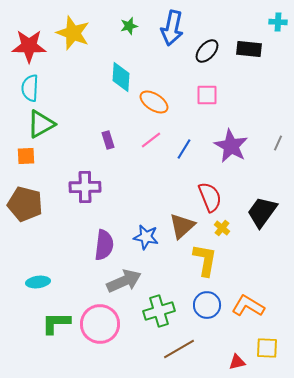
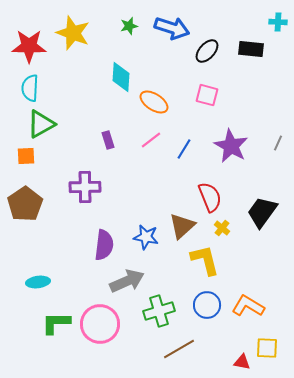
blue arrow: rotated 84 degrees counterclockwise
black rectangle: moved 2 px right
pink square: rotated 15 degrees clockwise
brown pentagon: rotated 24 degrees clockwise
yellow L-shape: rotated 24 degrees counterclockwise
gray arrow: moved 3 px right
red triangle: moved 5 px right; rotated 24 degrees clockwise
